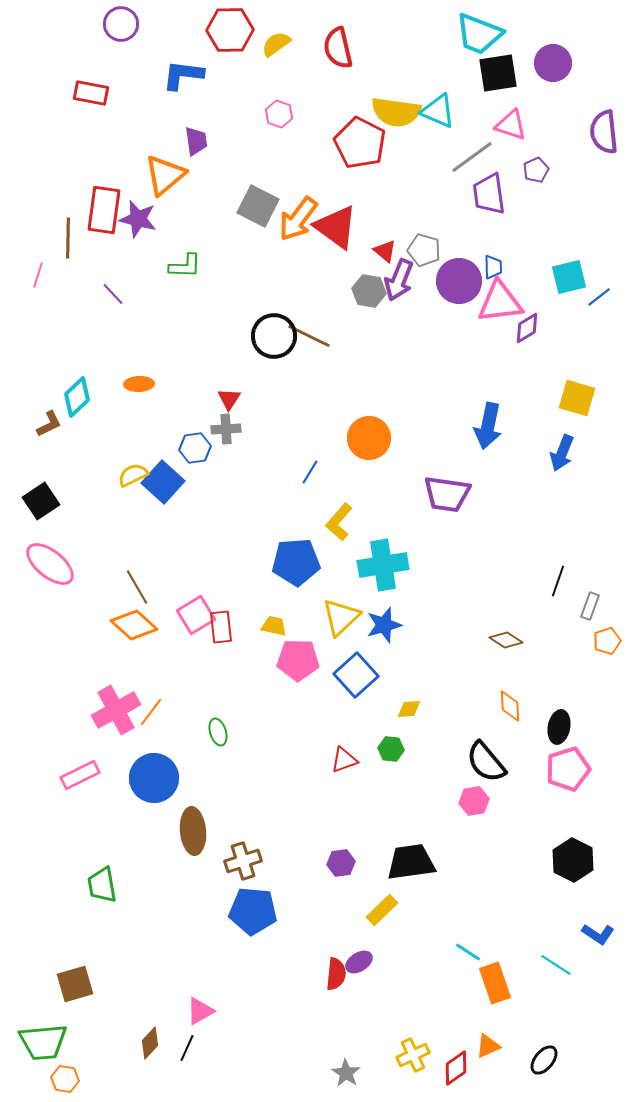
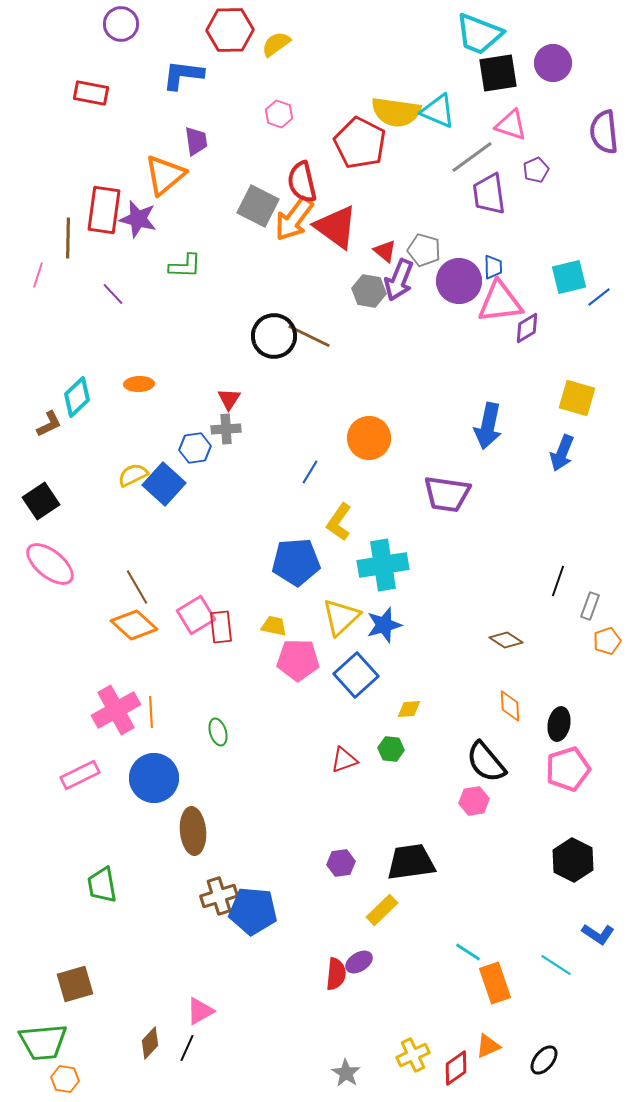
red semicircle at (338, 48): moved 36 px left, 134 px down
orange arrow at (298, 219): moved 4 px left
blue square at (163, 482): moved 1 px right, 2 px down
yellow L-shape at (339, 522): rotated 6 degrees counterclockwise
orange line at (151, 712): rotated 40 degrees counterclockwise
black ellipse at (559, 727): moved 3 px up
brown cross at (243, 861): moved 24 px left, 35 px down
